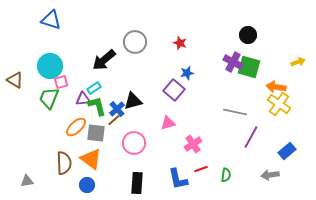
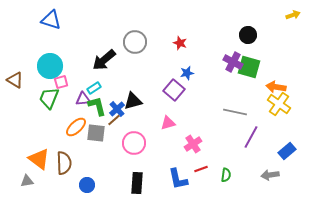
yellow arrow: moved 5 px left, 47 px up
orange triangle: moved 52 px left
